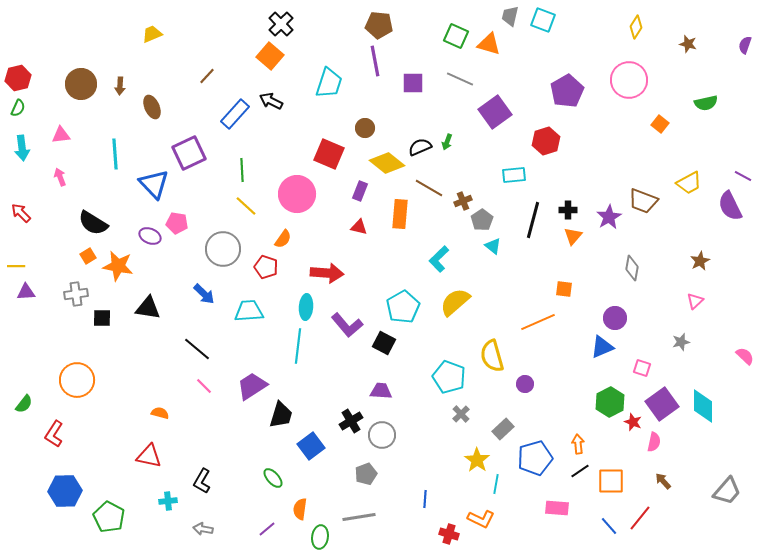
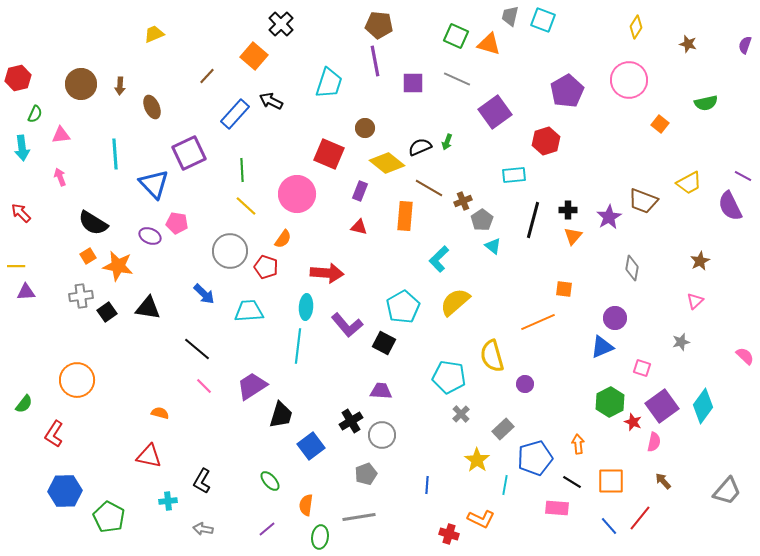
yellow trapezoid at (152, 34): moved 2 px right
orange square at (270, 56): moved 16 px left
gray line at (460, 79): moved 3 px left
green semicircle at (18, 108): moved 17 px right, 6 px down
orange rectangle at (400, 214): moved 5 px right, 2 px down
gray circle at (223, 249): moved 7 px right, 2 px down
gray cross at (76, 294): moved 5 px right, 2 px down
black square at (102, 318): moved 5 px right, 6 px up; rotated 36 degrees counterclockwise
cyan pentagon at (449, 377): rotated 12 degrees counterclockwise
purple square at (662, 404): moved 2 px down
cyan diamond at (703, 406): rotated 36 degrees clockwise
black line at (580, 471): moved 8 px left, 11 px down; rotated 66 degrees clockwise
green ellipse at (273, 478): moved 3 px left, 3 px down
cyan line at (496, 484): moved 9 px right, 1 px down
blue line at (425, 499): moved 2 px right, 14 px up
orange semicircle at (300, 509): moved 6 px right, 4 px up
